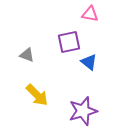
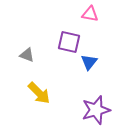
purple square: rotated 25 degrees clockwise
blue triangle: rotated 30 degrees clockwise
yellow arrow: moved 2 px right, 2 px up
purple star: moved 13 px right, 1 px up
